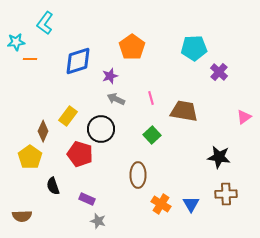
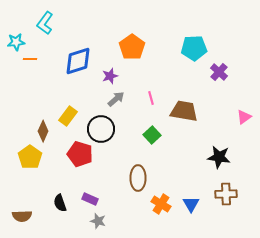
gray arrow: rotated 114 degrees clockwise
brown ellipse: moved 3 px down
black semicircle: moved 7 px right, 17 px down
purple rectangle: moved 3 px right
